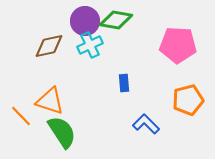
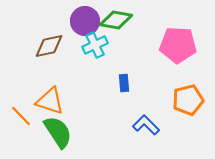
cyan cross: moved 5 px right
blue L-shape: moved 1 px down
green semicircle: moved 4 px left
